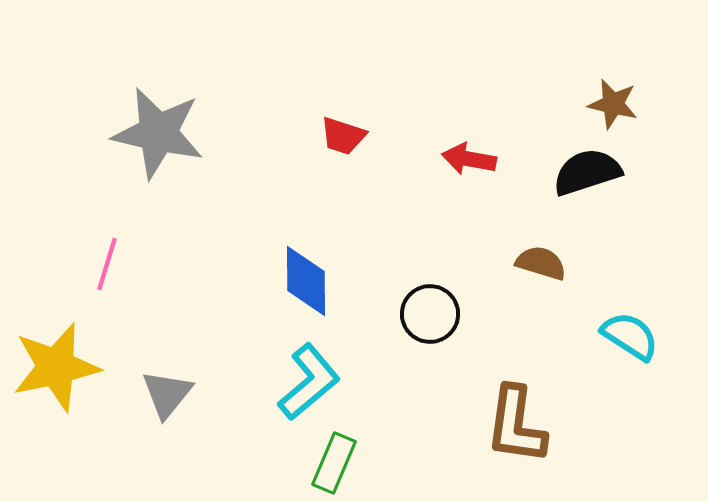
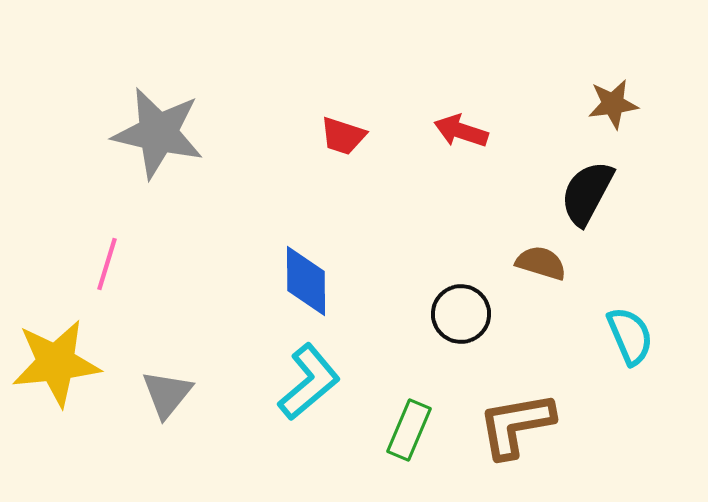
brown star: rotated 21 degrees counterclockwise
red arrow: moved 8 px left, 28 px up; rotated 8 degrees clockwise
black semicircle: moved 21 px down; rotated 44 degrees counterclockwise
black circle: moved 31 px right
cyan semicircle: rotated 34 degrees clockwise
yellow star: moved 4 px up; rotated 6 degrees clockwise
brown L-shape: rotated 72 degrees clockwise
green rectangle: moved 75 px right, 33 px up
